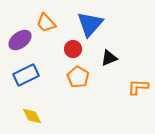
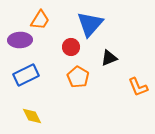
orange trapezoid: moved 6 px left, 3 px up; rotated 105 degrees counterclockwise
purple ellipse: rotated 35 degrees clockwise
red circle: moved 2 px left, 2 px up
orange L-shape: rotated 115 degrees counterclockwise
